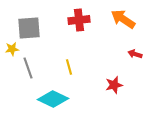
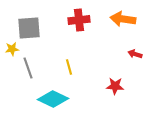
orange arrow: rotated 25 degrees counterclockwise
red star: moved 1 px right, 1 px down; rotated 18 degrees clockwise
